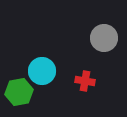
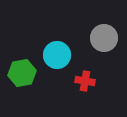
cyan circle: moved 15 px right, 16 px up
green hexagon: moved 3 px right, 19 px up
